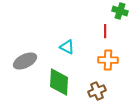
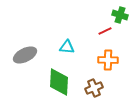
green cross: moved 4 px down
red line: rotated 64 degrees clockwise
cyan triangle: rotated 21 degrees counterclockwise
gray ellipse: moved 6 px up
brown cross: moved 3 px left, 3 px up
